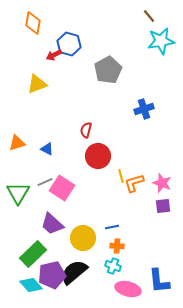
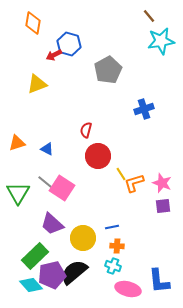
yellow line: moved 2 px up; rotated 16 degrees counterclockwise
gray line: rotated 63 degrees clockwise
green rectangle: moved 2 px right, 2 px down
